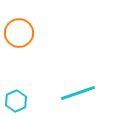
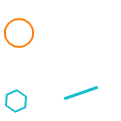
cyan line: moved 3 px right
